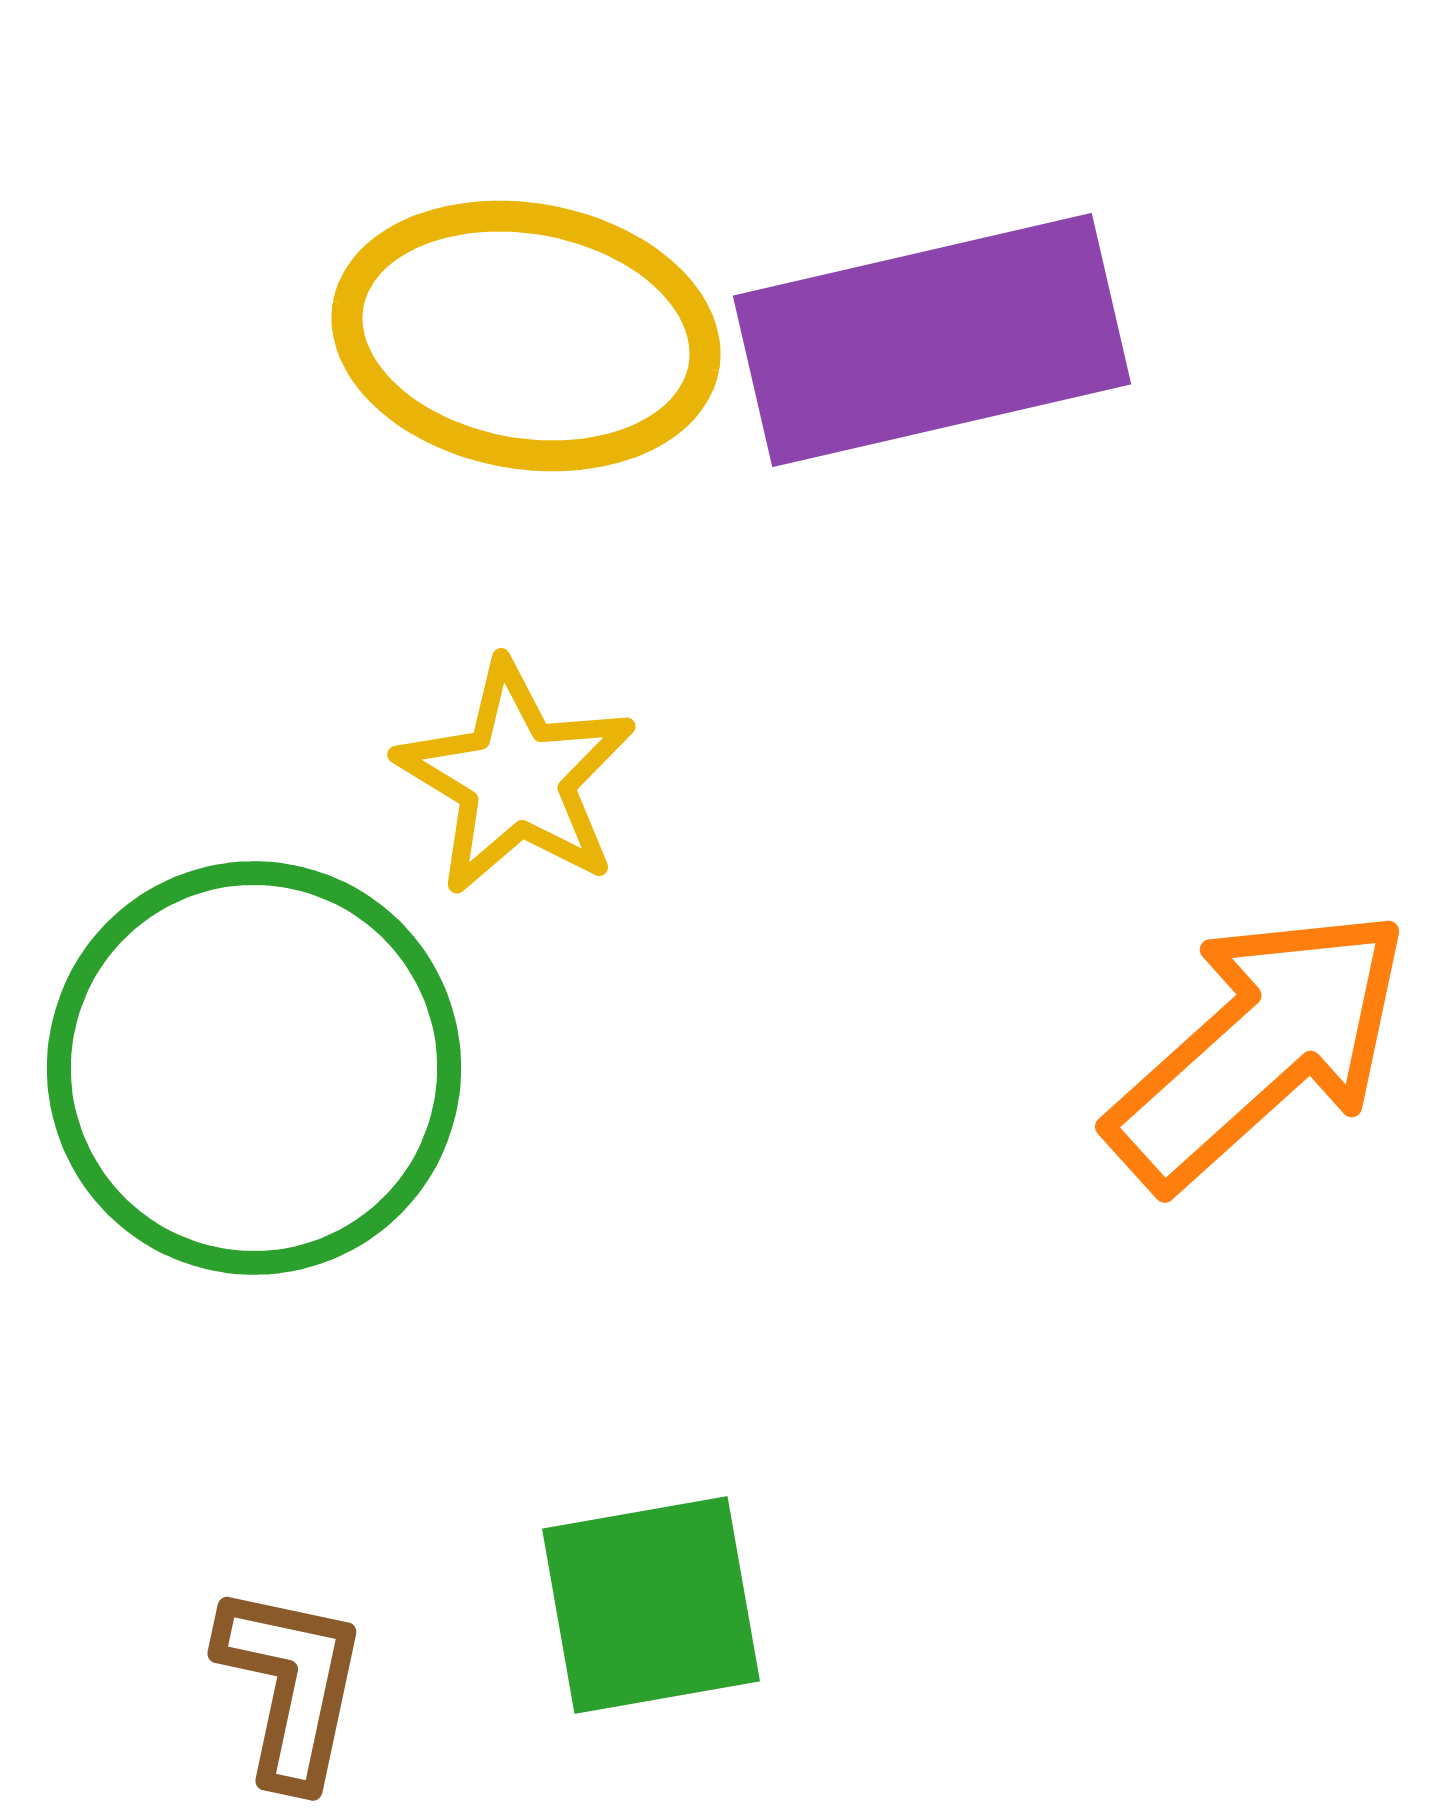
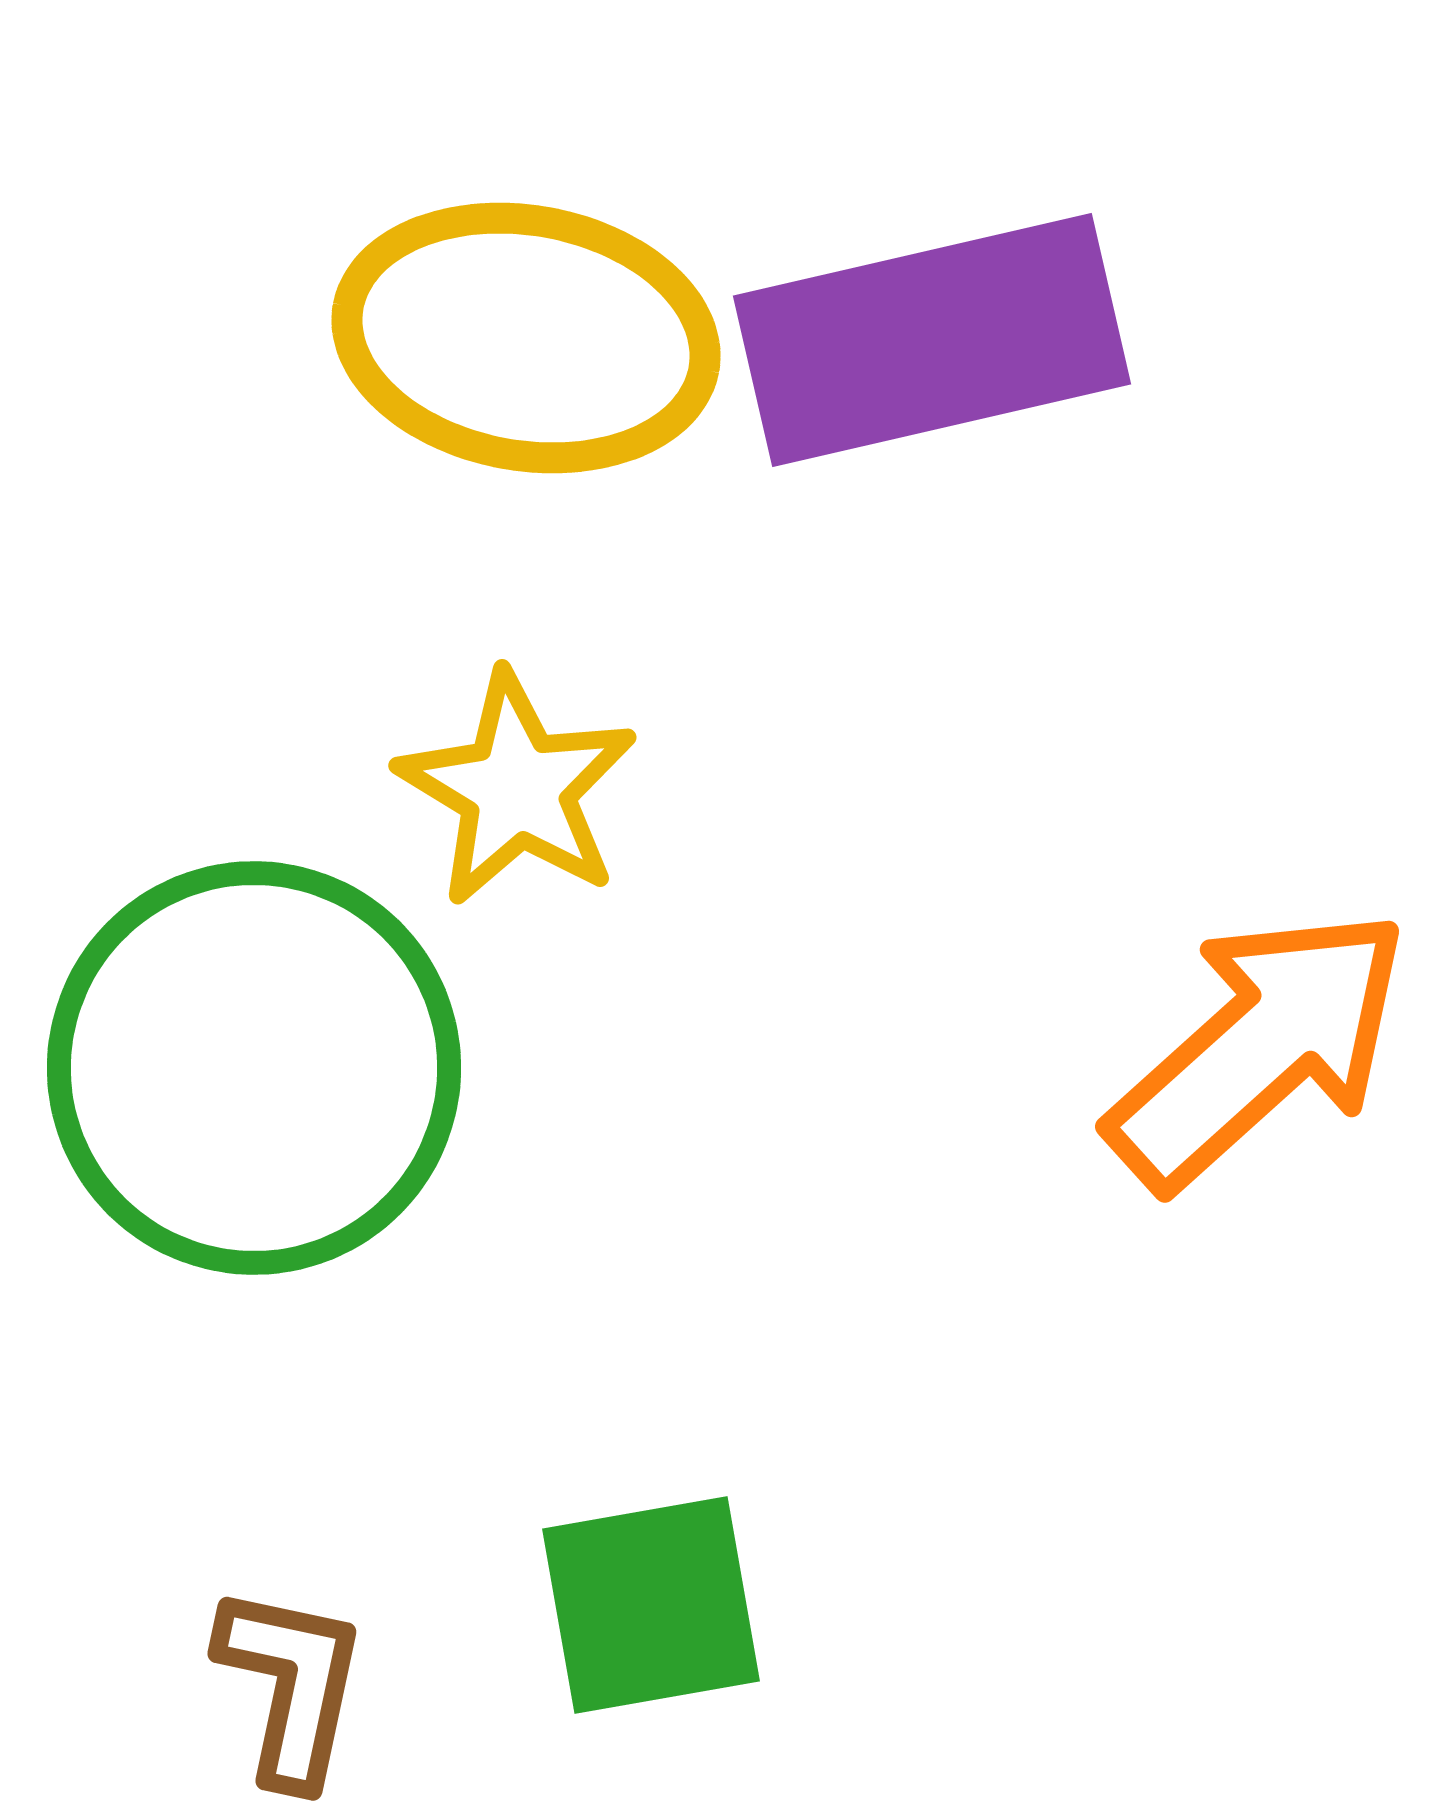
yellow ellipse: moved 2 px down
yellow star: moved 1 px right, 11 px down
